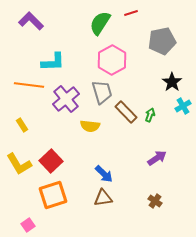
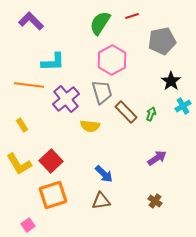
red line: moved 1 px right, 3 px down
black star: moved 1 px left, 1 px up
green arrow: moved 1 px right, 1 px up
brown triangle: moved 2 px left, 3 px down
